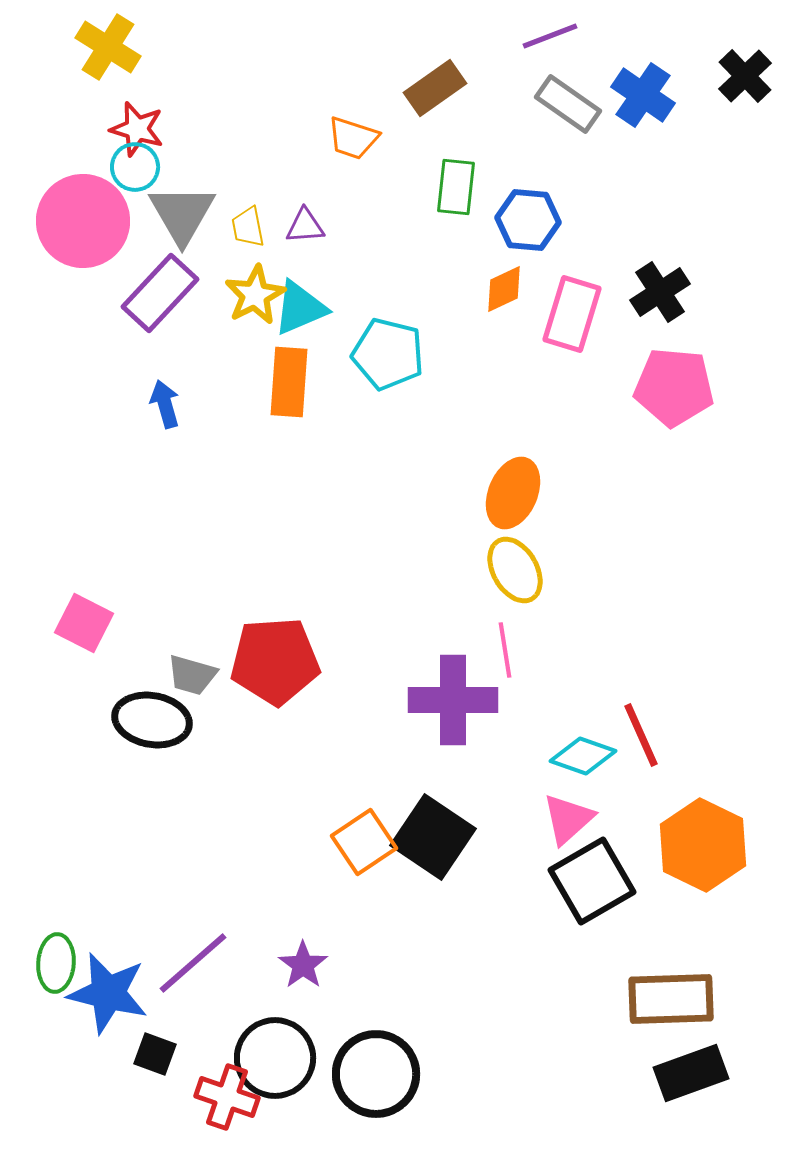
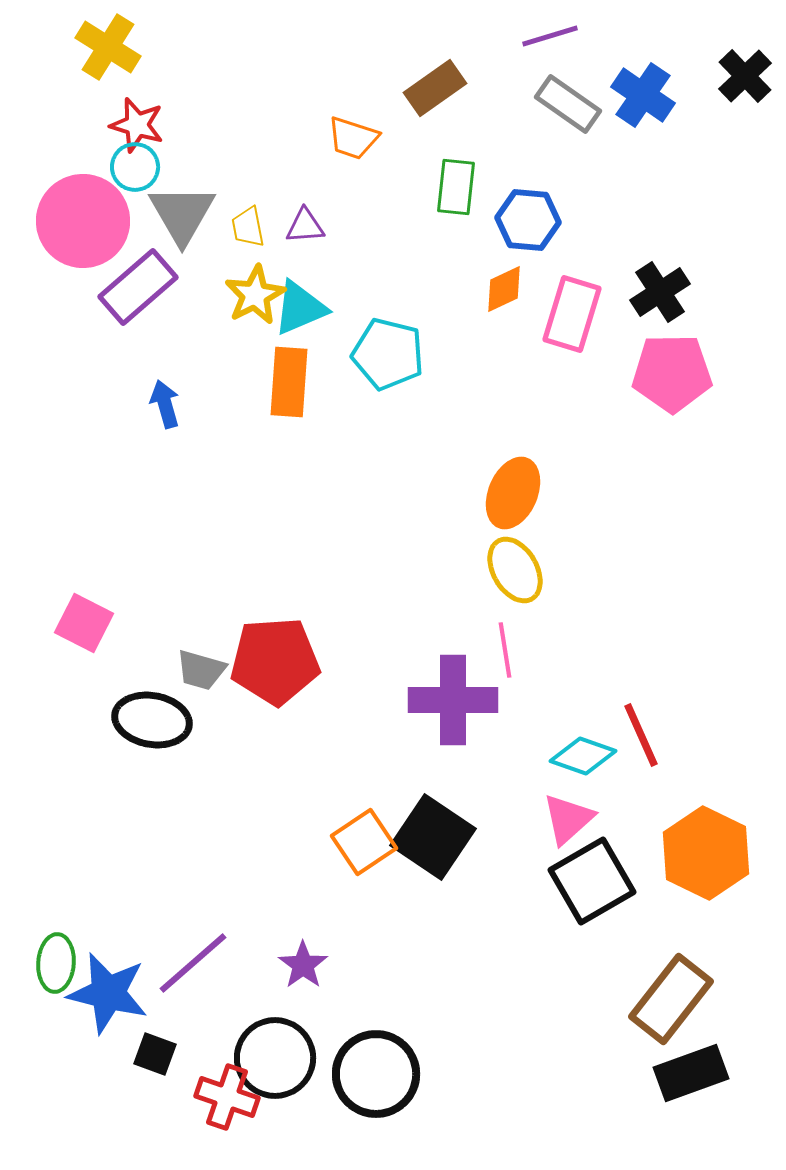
purple line at (550, 36): rotated 4 degrees clockwise
red star at (137, 129): moved 4 px up
purple rectangle at (160, 293): moved 22 px left, 6 px up; rotated 6 degrees clockwise
pink pentagon at (674, 387): moved 2 px left, 14 px up; rotated 6 degrees counterclockwise
gray trapezoid at (192, 675): moved 9 px right, 5 px up
orange hexagon at (703, 845): moved 3 px right, 8 px down
brown rectangle at (671, 999): rotated 50 degrees counterclockwise
